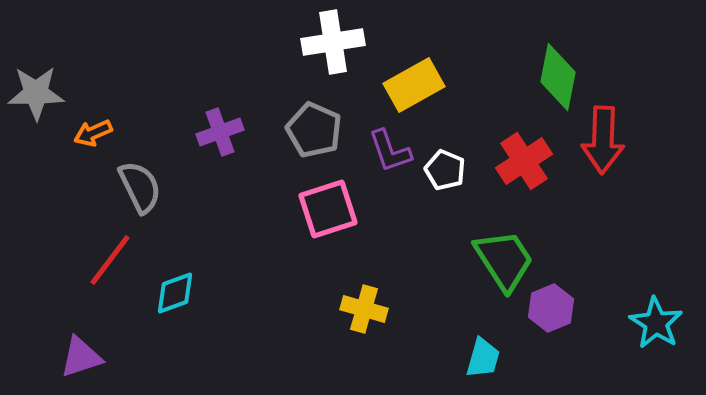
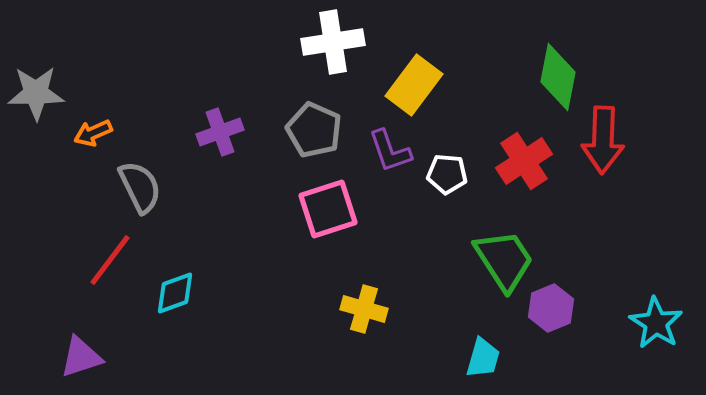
yellow rectangle: rotated 24 degrees counterclockwise
white pentagon: moved 2 px right, 4 px down; rotated 18 degrees counterclockwise
